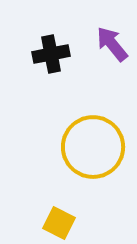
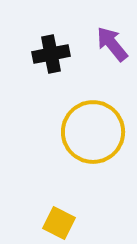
yellow circle: moved 15 px up
